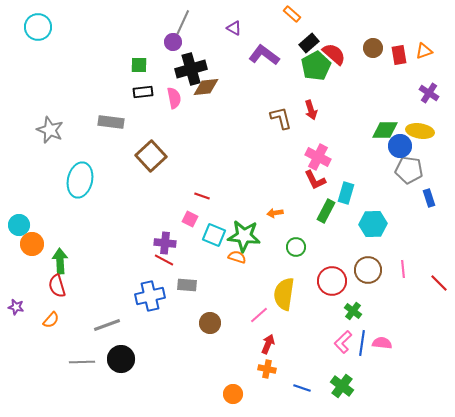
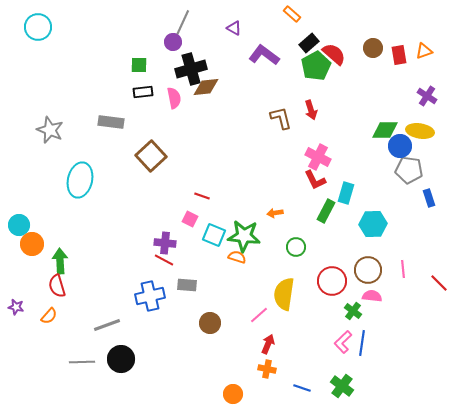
purple cross at (429, 93): moved 2 px left, 3 px down
orange semicircle at (51, 320): moved 2 px left, 4 px up
pink semicircle at (382, 343): moved 10 px left, 47 px up
